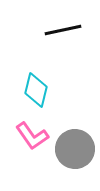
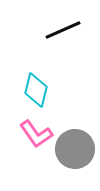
black line: rotated 12 degrees counterclockwise
pink L-shape: moved 4 px right, 2 px up
